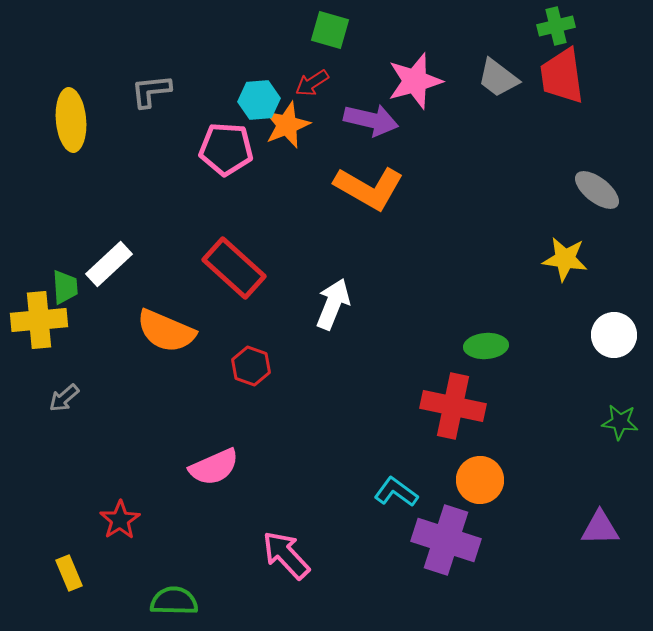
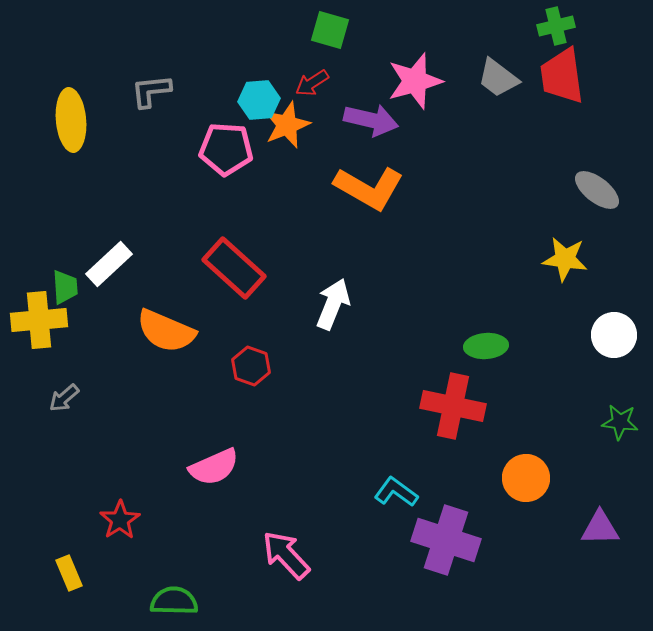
orange circle: moved 46 px right, 2 px up
